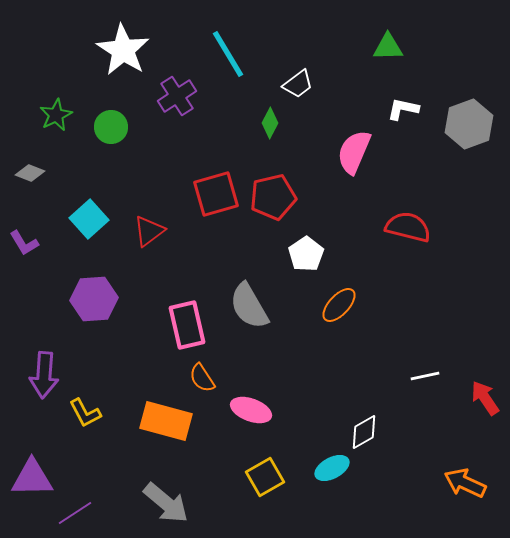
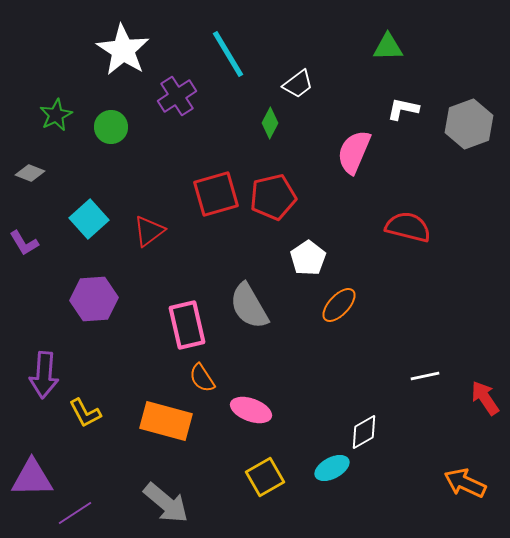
white pentagon: moved 2 px right, 4 px down
